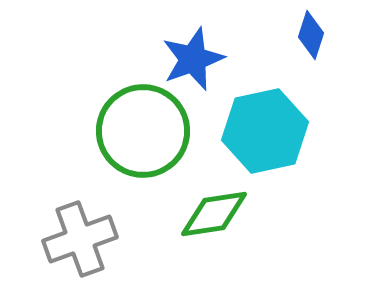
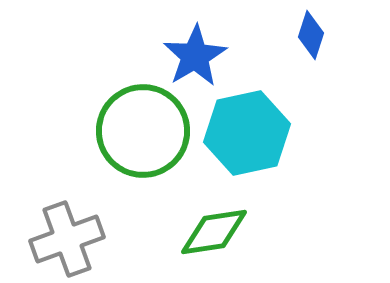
blue star: moved 2 px right, 3 px up; rotated 10 degrees counterclockwise
cyan hexagon: moved 18 px left, 2 px down
green diamond: moved 18 px down
gray cross: moved 13 px left
